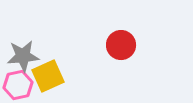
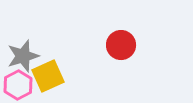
gray star: rotated 12 degrees counterclockwise
pink hexagon: rotated 16 degrees counterclockwise
